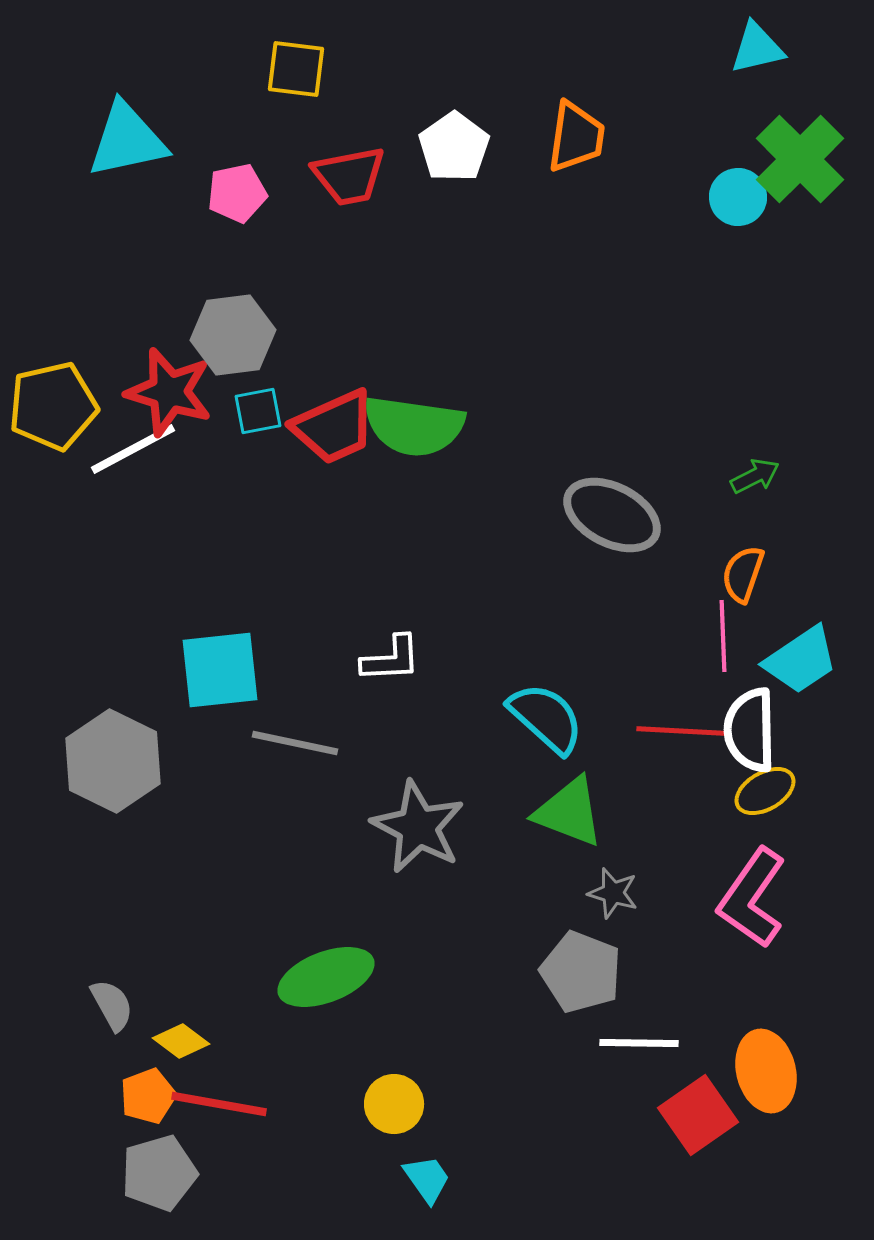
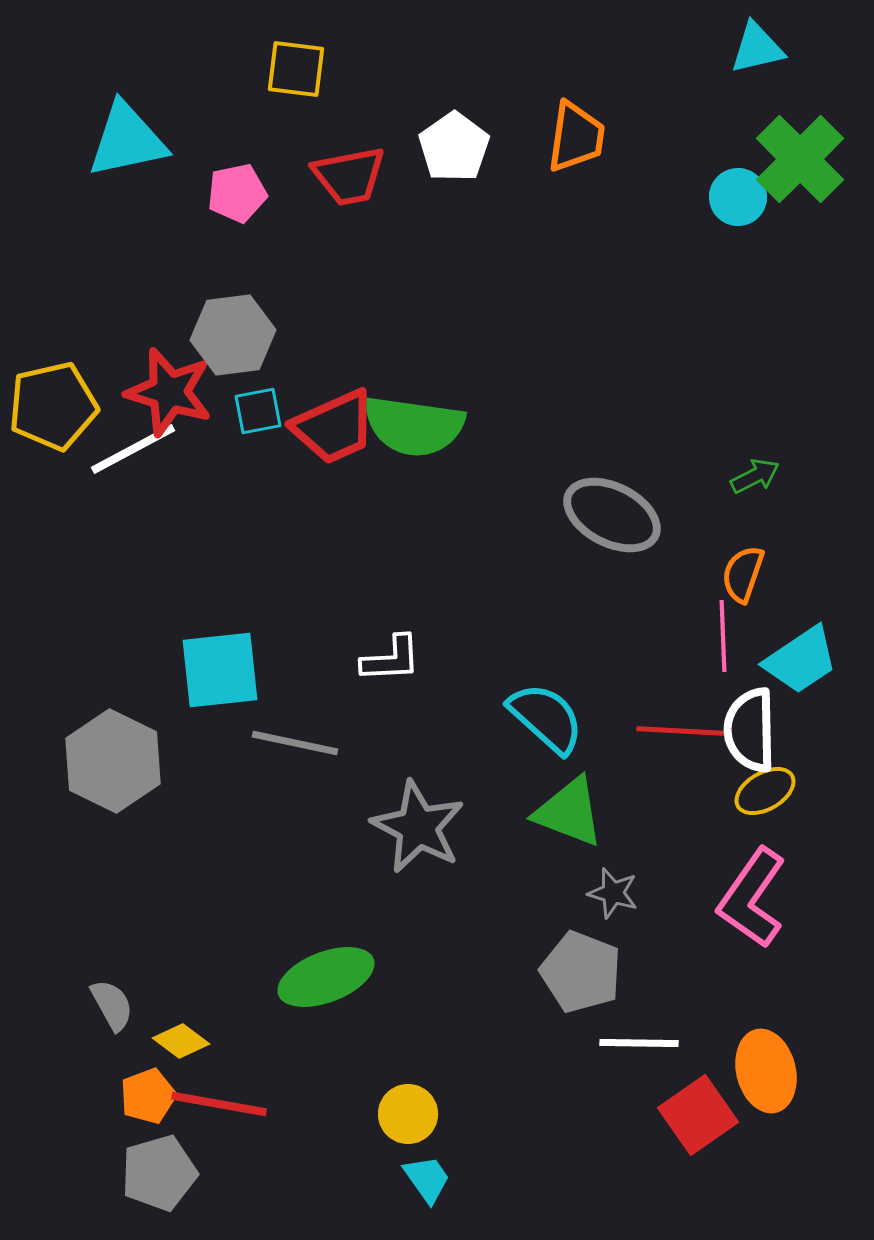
yellow circle at (394, 1104): moved 14 px right, 10 px down
